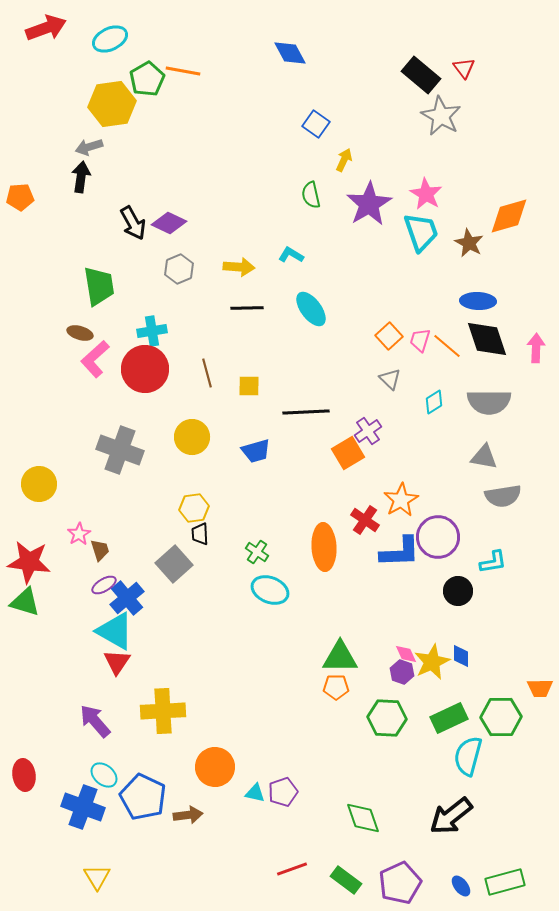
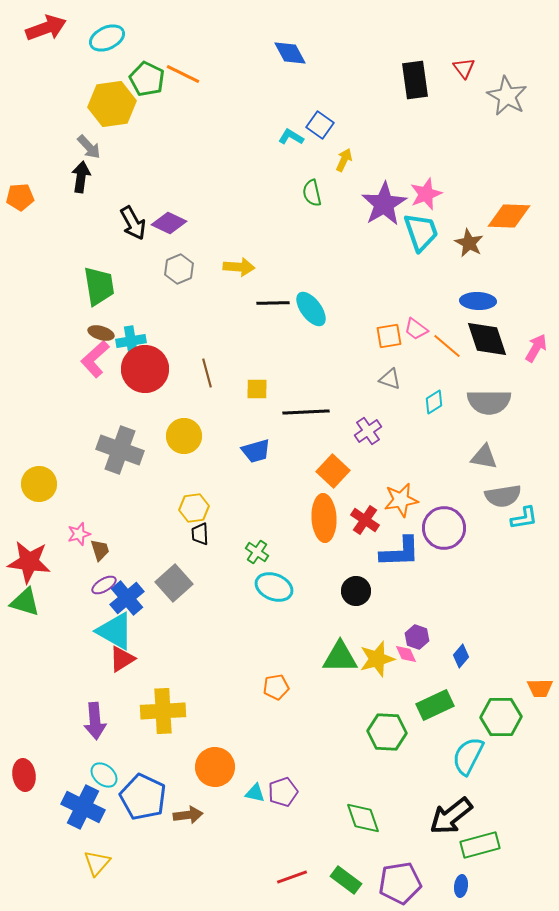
cyan ellipse at (110, 39): moved 3 px left, 1 px up
orange line at (183, 71): moved 3 px down; rotated 16 degrees clockwise
black rectangle at (421, 75): moved 6 px left, 5 px down; rotated 42 degrees clockwise
green pentagon at (147, 79): rotated 16 degrees counterclockwise
gray star at (441, 116): moved 66 px right, 20 px up
blue square at (316, 124): moved 4 px right, 1 px down
gray arrow at (89, 147): rotated 116 degrees counterclockwise
pink star at (426, 194): rotated 20 degrees clockwise
green semicircle at (311, 195): moved 1 px right, 2 px up
purple star at (369, 204): moved 15 px right
orange diamond at (509, 216): rotated 18 degrees clockwise
cyan L-shape at (291, 255): moved 118 px up
black line at (247, 308): moved 26 px right, 5 px up
cyan cross at (152, 331): moved 21 px left, 10 px down
brown ellipse at (80, 333): moved 21 px right
orange square at (389, 336): rotated 32 degrees clockwise
pink trapezoid at (420, 340): moved 4 px left, 11 px up; rotated 70 degrees counterclockwise
pink arrow at (536, 348): rotated 28 degrees clockwise
gray triangle at (390, 379): rotated 25 degrees counterclockwise
yellow square at (249, 386): moved 8 px right, 3 px down
yellow circle at (192, 437): moved 8 px left, 1 px up
orange square at (348, 453): moved 15 px left, 18 px down; rotated 16 degrees counterclockwise
orange star at (401, 500): rotated 20 degrees clockwise
pink star at (79, 534): rotated 15 degrees clockwise
purple circle at (438, 537): moved 6 px right, 9 px up
orange ellipse at (324, 547): moved 29 px up
cyan L-shape at (493, 562): moved 31 px right, 44 px up
gray square at (174, 564): moved 19 px down
cyan ellipse at (270, 590): moved 4 px right, 3 px up
black circle at (458, 591): moved 102 px left
blue diamond at (461, 656): rotated 40 degrees clockwise
red triangle at (117, 662): moved 5 px right, 3 px up; rotated 24 degrees clockwise
yellow star at (432, 662): moved 55 px left, 3 px up; rotated 9 degrees clockwise
purple hexagon at (402, 672): moved 15 px right, 35 px up
orange pentagon at (336, 687): moved 60 px left; rotated 10 degrees counterclockwise
green hexagon at (387, 718): moved 14 px down
green rectangle at (449, 718): moved 14 px left, 13 px up
purple arrow at (95, 721): rotated 144 degrees counterclockwise
cyan semicircle at (468, 756): rotated 12 degrees clockwise
blue cross at (83, 807): rotated 6 degrees clockwise
red line at (292, 869): moved 8 px down
yellow triangle at (97, 877): moved 14 px up; rotated 12 degrees clockwise
green rectangle at (505, 882): moved 25 px left, 37 px up
purple pentagon at (400, 883): rotated 15 degrees clockwise
blue ellipse at (461, 886): rotated 45 degrees clockwise
